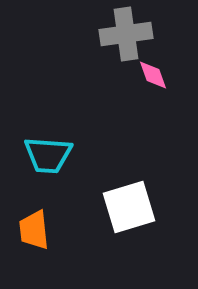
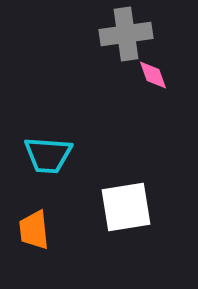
white square: moved 3 px left; rotated 8 degrees clockwise
